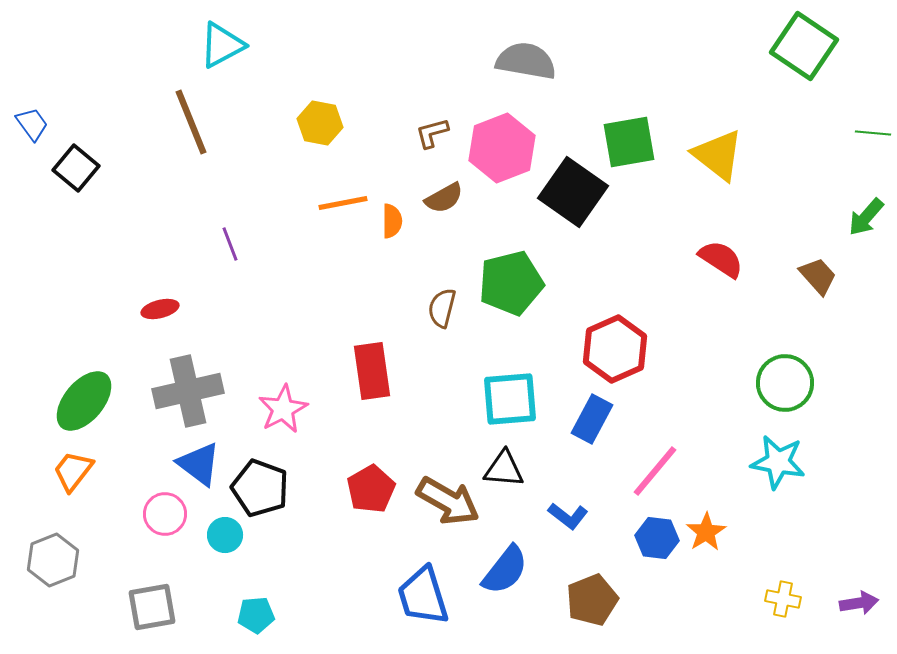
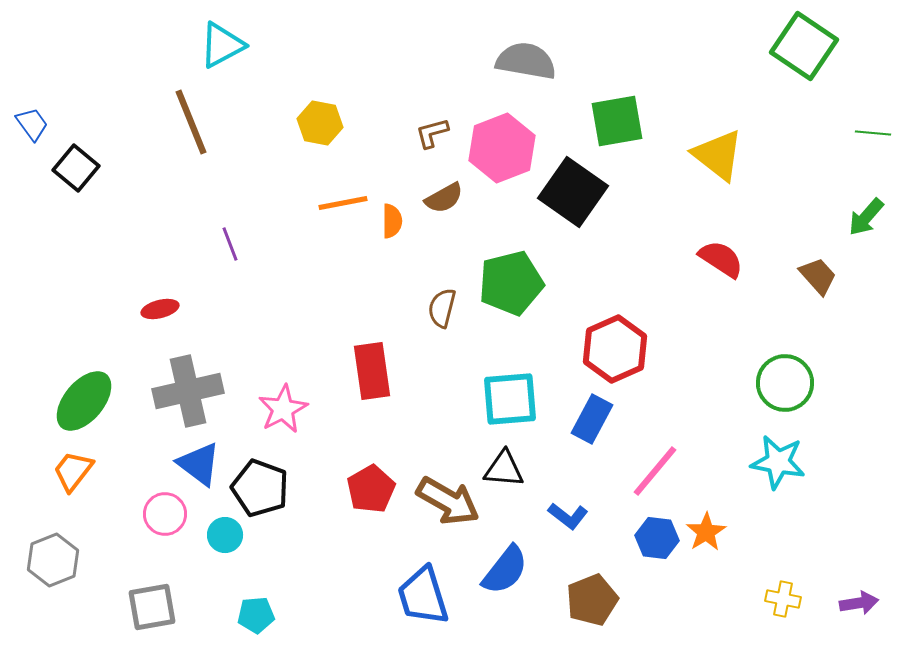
green square at (629, 142): moved 12 px left, 21 px up
